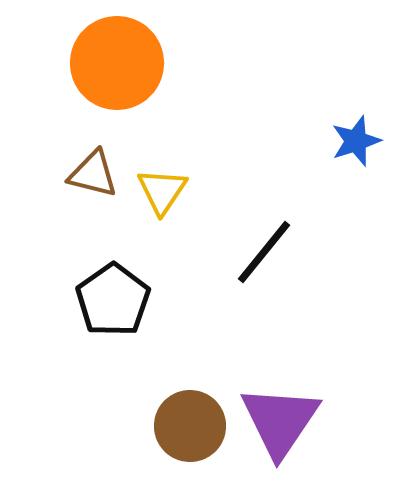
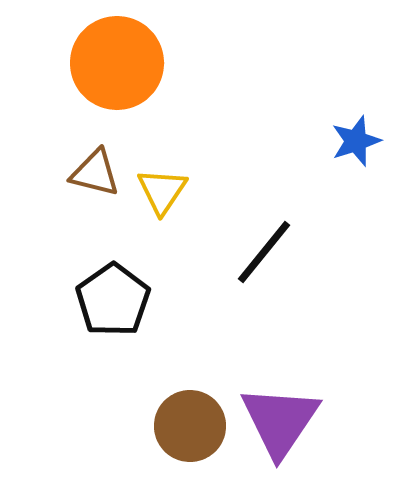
brown triangle: moved 2 px right, 1 px up
